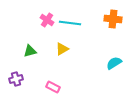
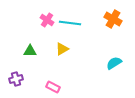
orange cross: rotated 24 degrees clockwise
green triangle: rotated 16 degrees clockwise
